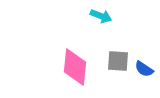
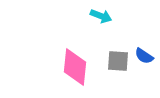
blue semicircle: moved 13 px up
